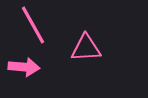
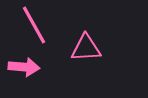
pink line: moved 1 px right
